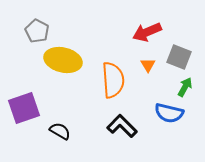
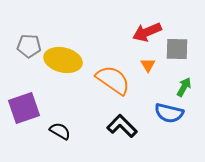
gray pentagon: moved 8 px left, 15 px down; rotated 25 degrees counterclockwise
gray square: moved 2 px left, 8 px up; rotated 20 degrees counterclockwise
orange semicircle: rotated 51 degrees counterclockwise
green arrow: moved 1 px left
